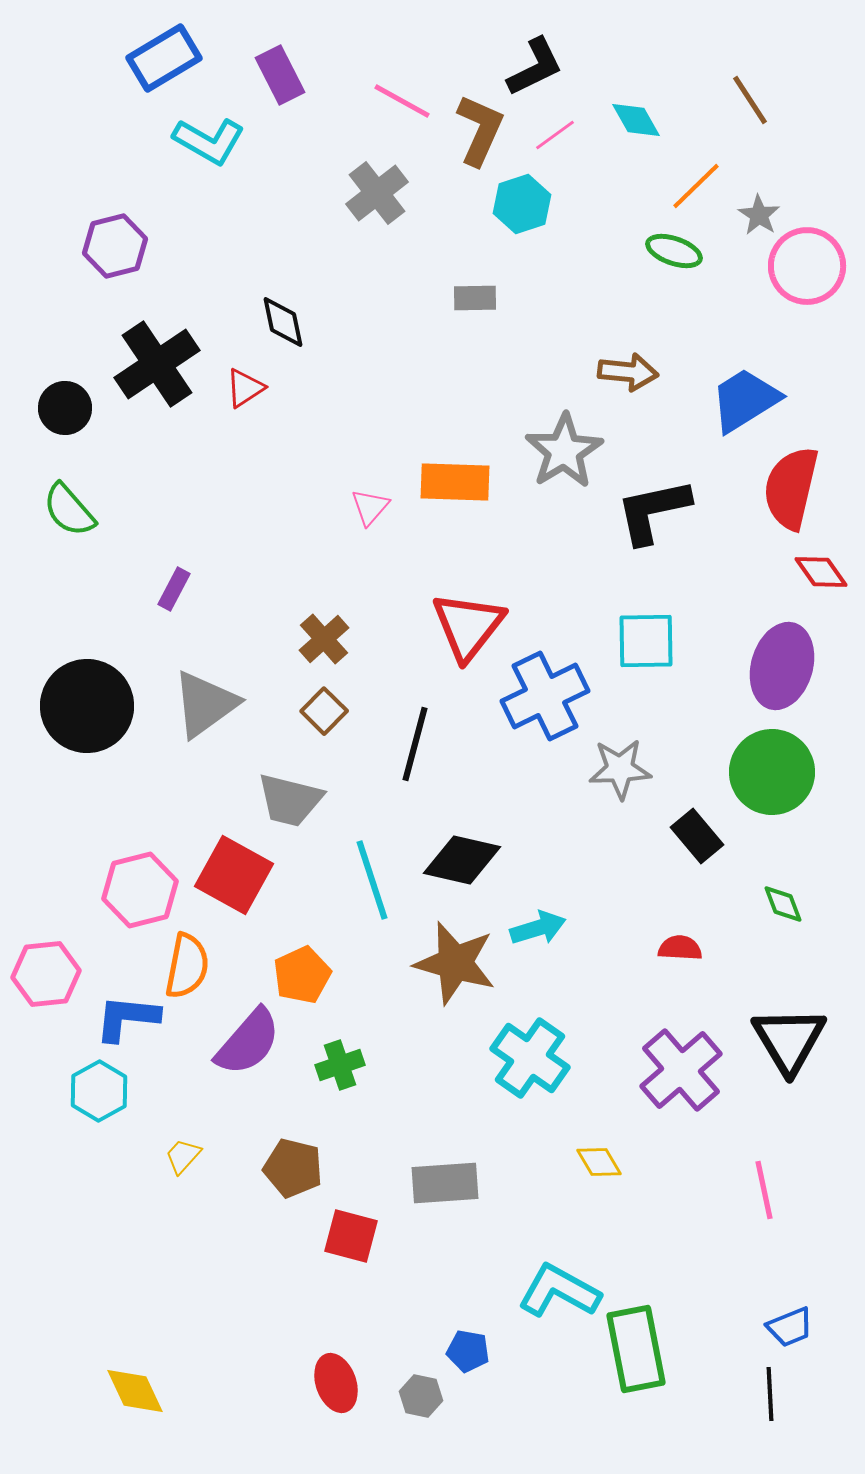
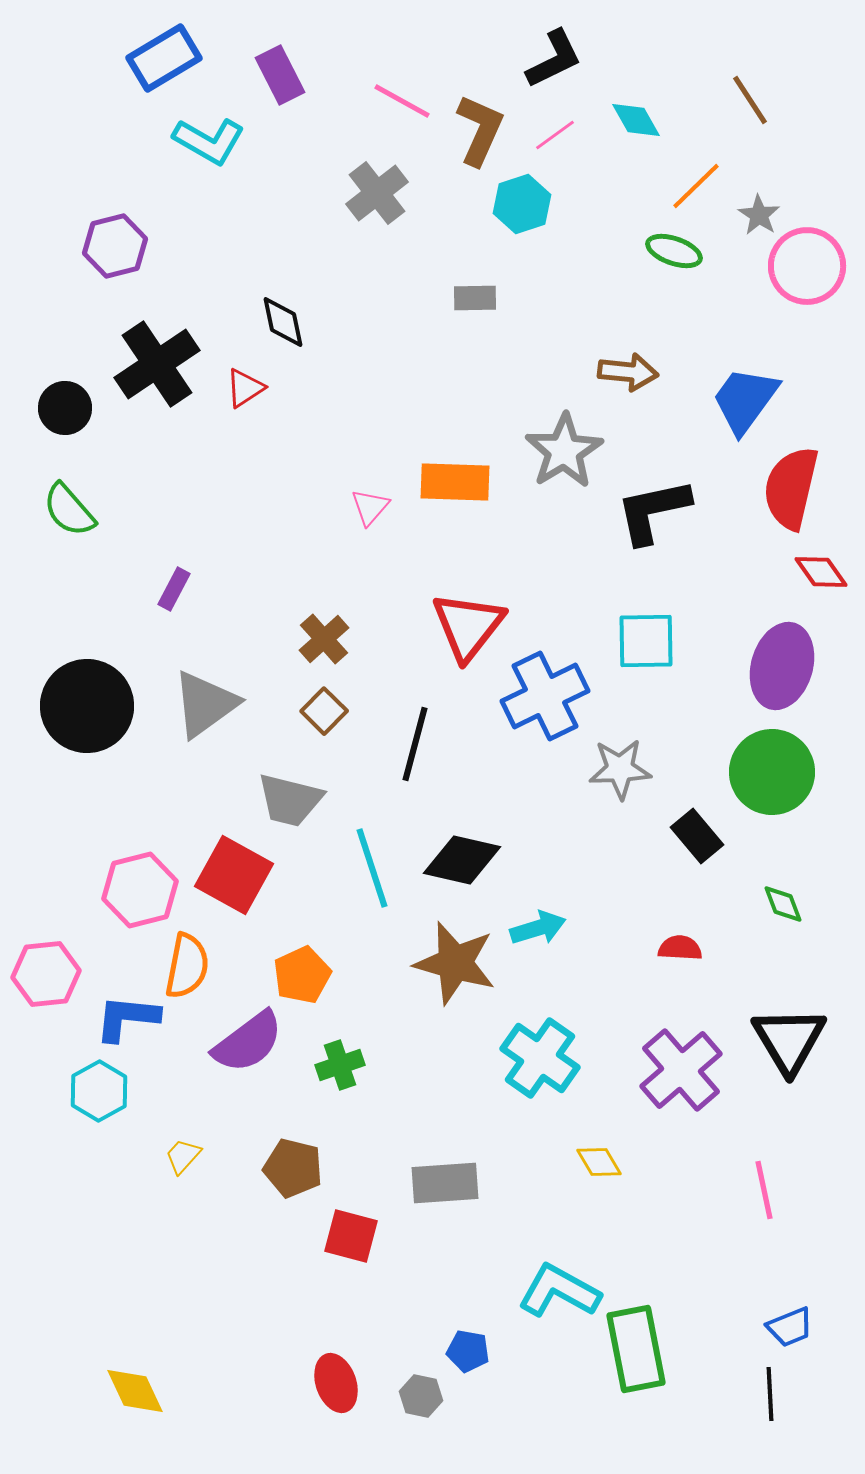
black L-shape at (535, 67): moved 19 px right, 8 px up
blue trapezoid at (745, 400): rotated 22 degrees counterclockwise
cyan line at (372, 880): moved 12 px up
purple semicircle at (248, 1042): rotated 12 degrees clockwise
cyan cross at (530, 1058): moved 10 px right
